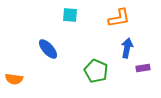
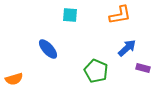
orange L-shape: moved 1 px right, 3 px up
blue arrow: rotated 36 degrees clockwise
purple rectangle: rotated 24 degrees clockwise
orange semicircle: rotated 24 degrees counterclockwise
